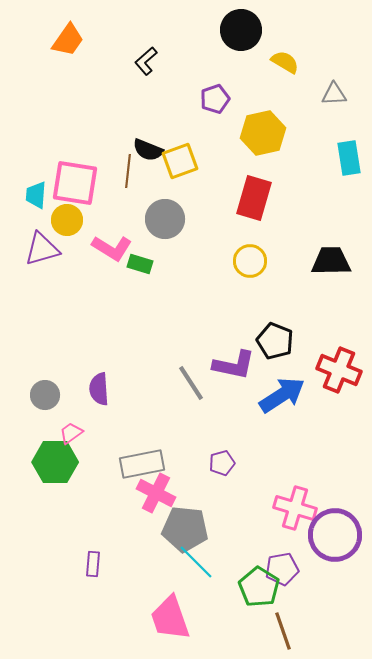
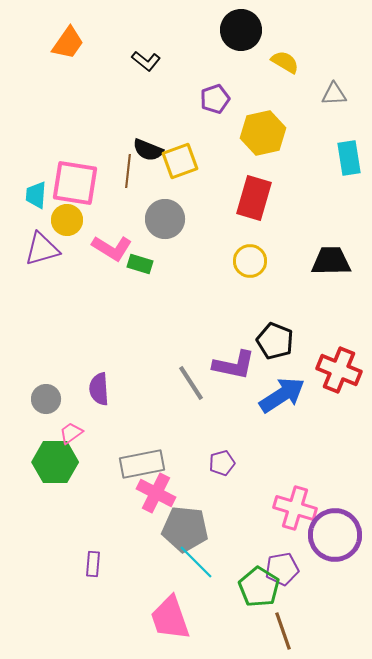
orange trapezoid at (68, 40): moved 3 px down
black L-shape at (146, 61): rotated 100 degrees counterclockwise
gray circle at (45, 395): moved 1 px right, 4 px down
